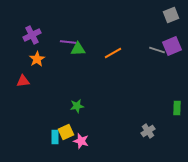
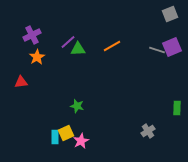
gray square: moved 1 px left, 1 px up
purple line: rotated 49 degrees counterclockwise
purple square: moved 1 px down
orange line: moved 1 px left, 7 px up
orange star: moved 2 px up
red triangle: moved 2 px left, 1 px down
green star: rotated 24 degrees clockwise
yellow square: moved 1 px down
pink star: rotated 28 degrees clockwise
